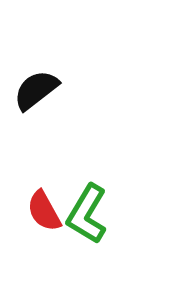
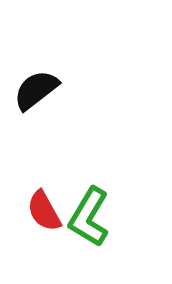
green L-shape: moved 2 px right, 3 px down
